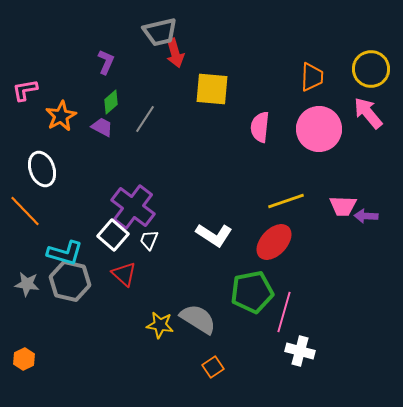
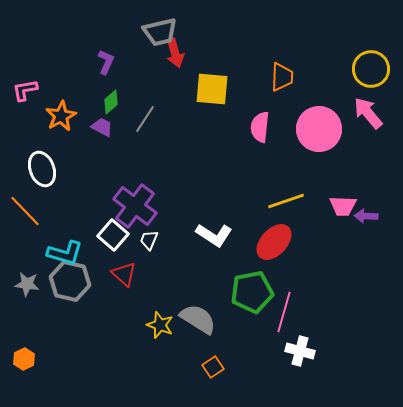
orange trapezoid: moved 30 px left
purple cross: moved 2 px right, 1 px up
yellow star: rotated 12 degrees clockwise
